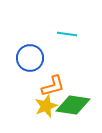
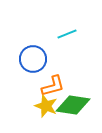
cyan line: rotated 30 degrees counterclockwise
blue circle: moved 3 px right, 1 px down
yellow star: rotated 30 degrees counterclockwise
